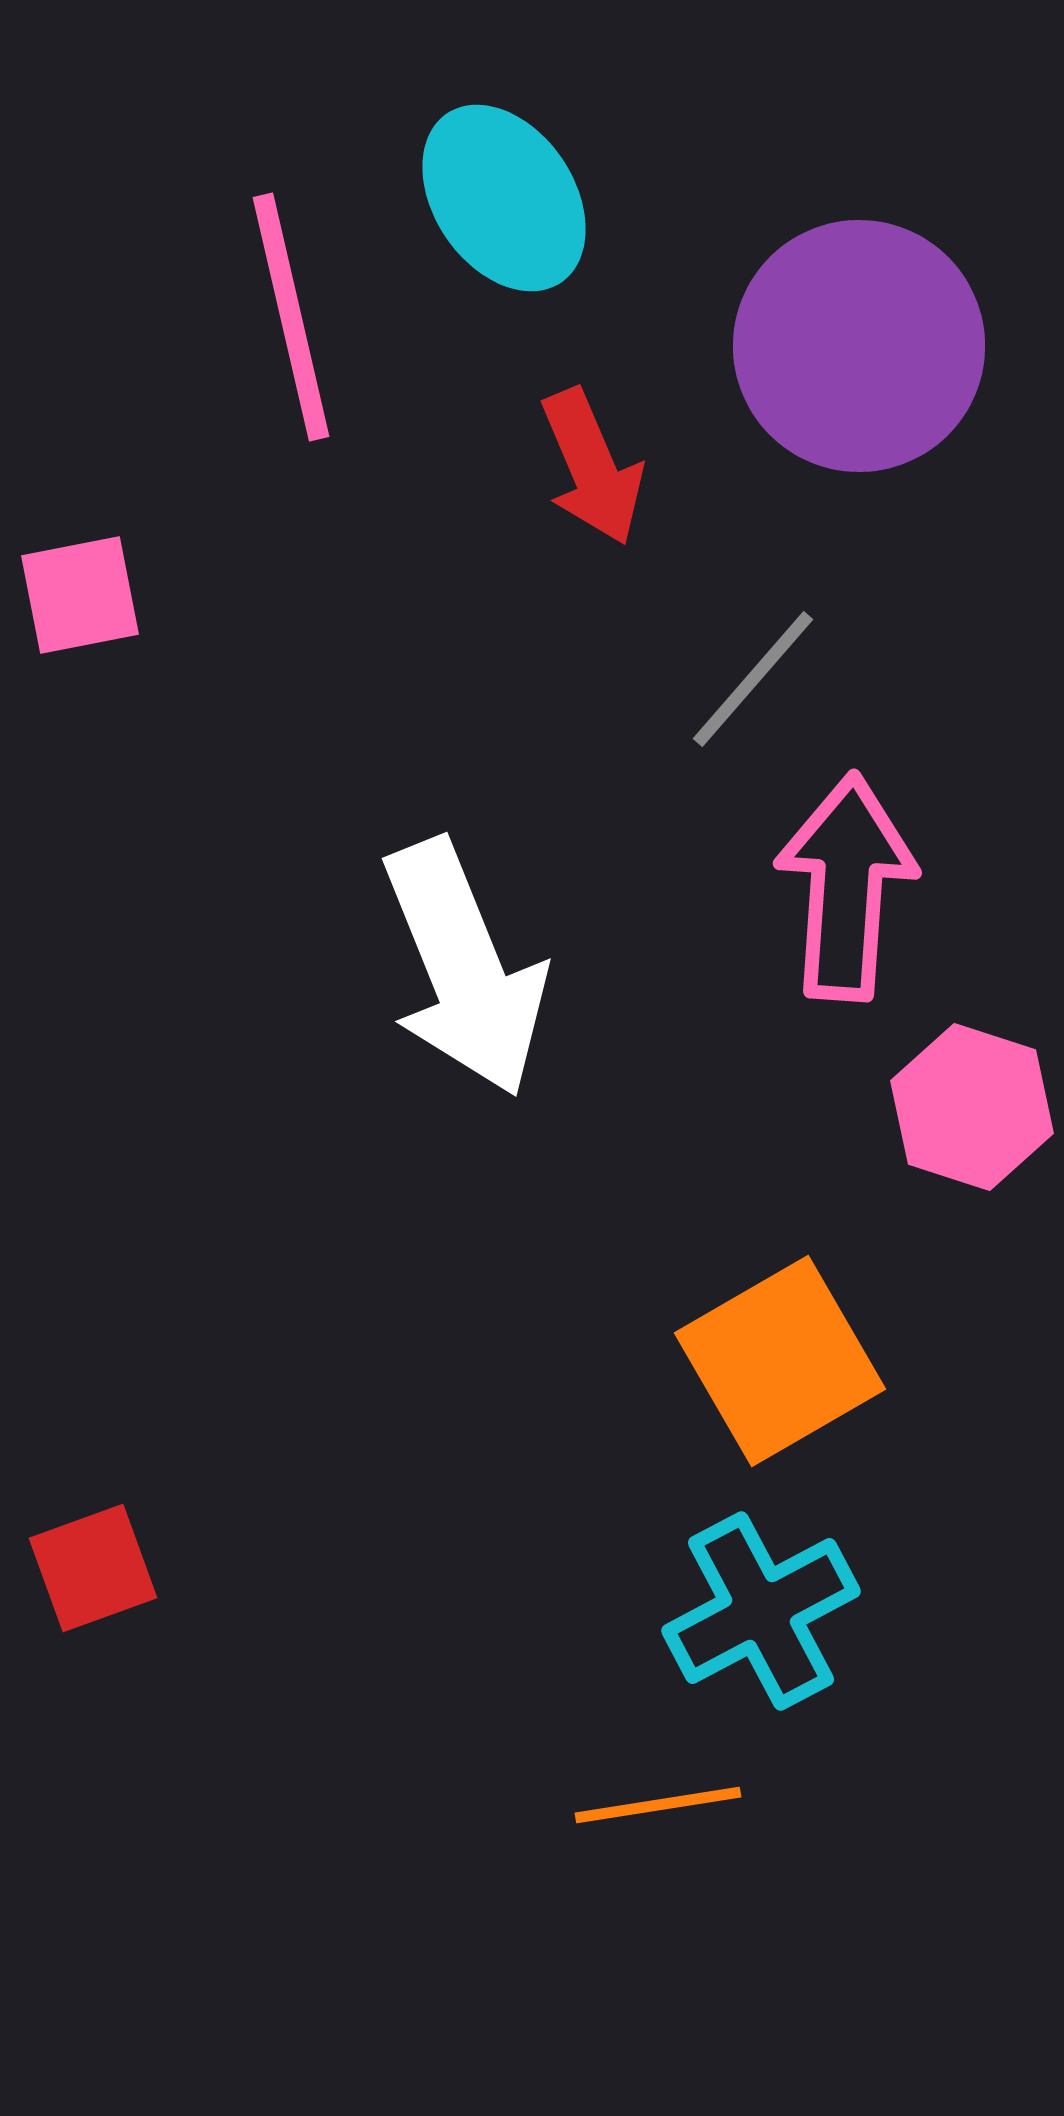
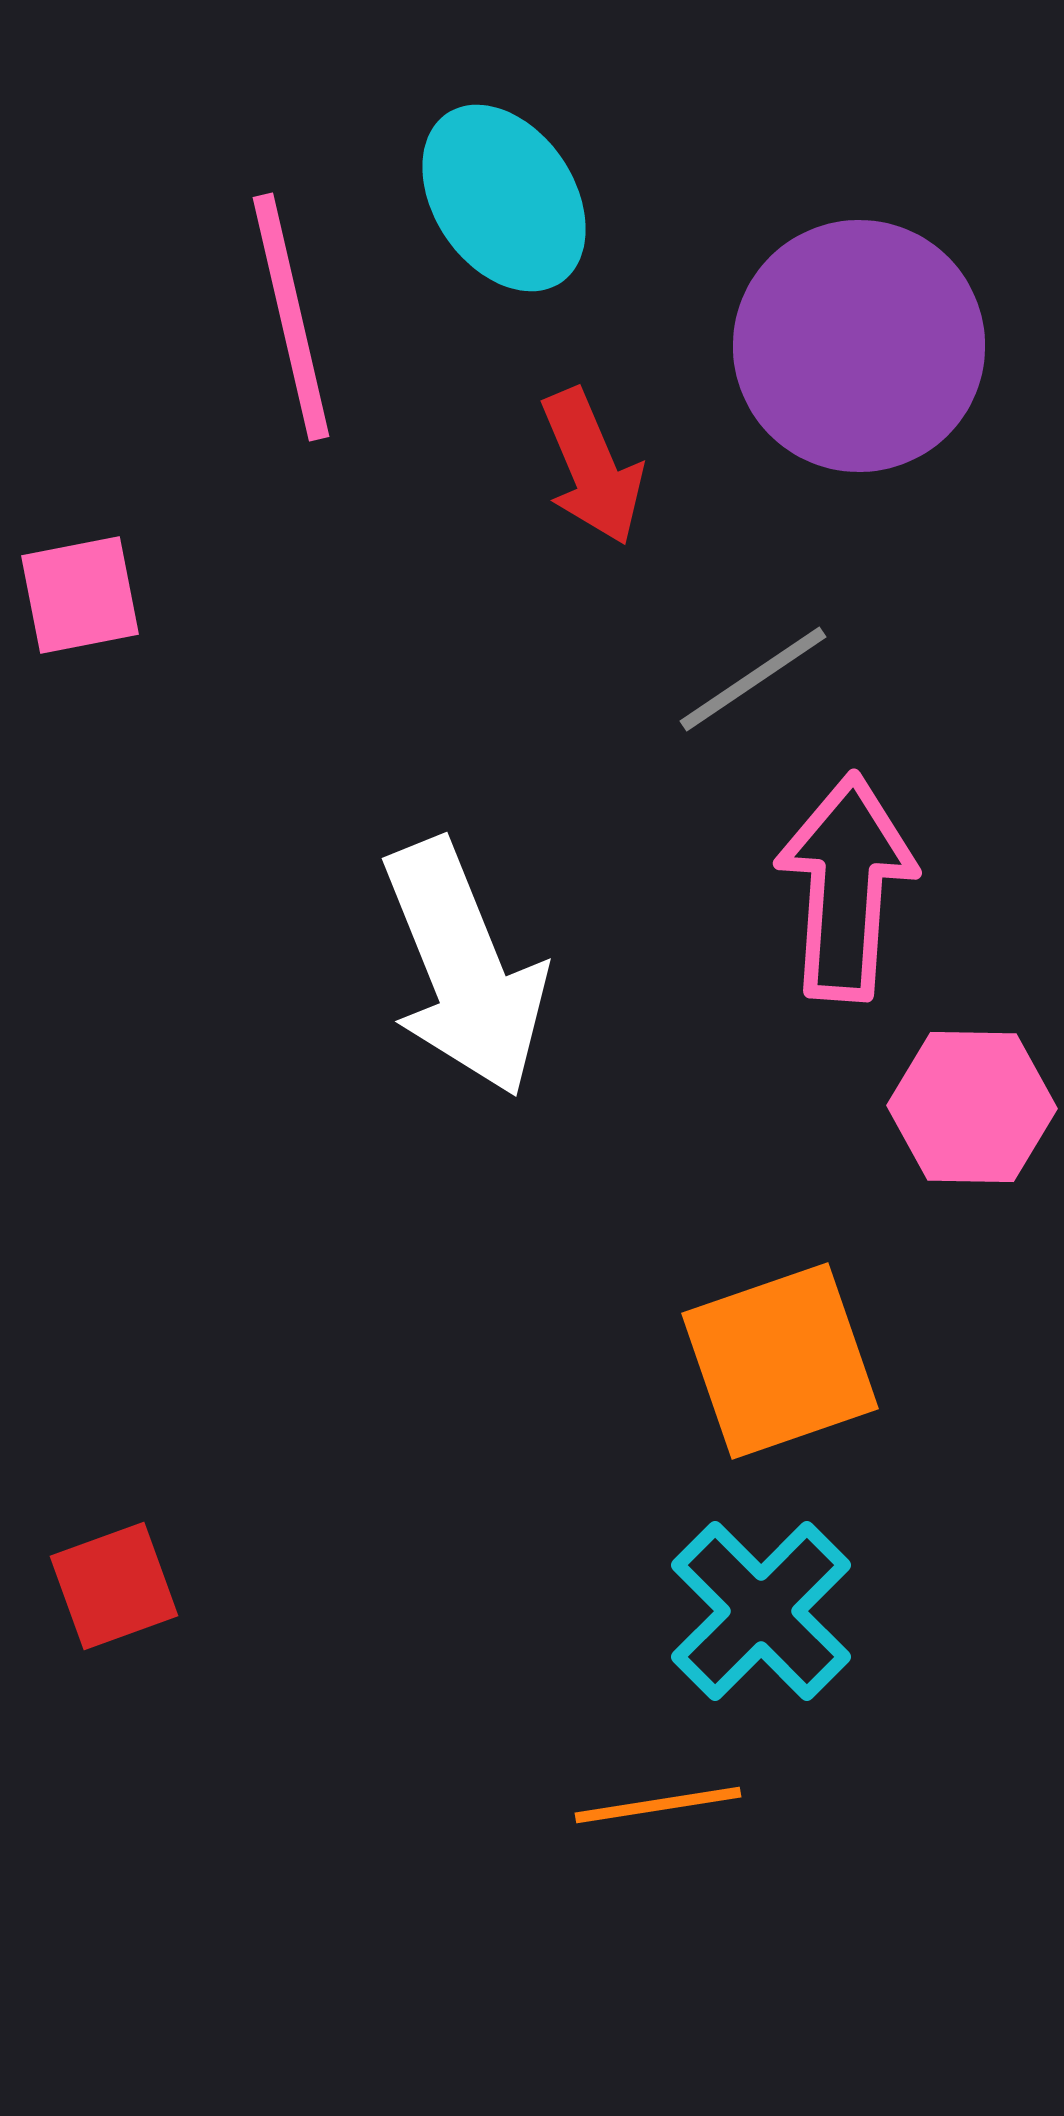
gray line: rotated 15 degrees clockwise
pink hexagon: rotated 17 degrees counterclockwise
orange square: rotated 11 degrees clockwise
red square: moved 21 px right, 18 px down
cyan cross: rotated 17 degrees counterclockwise
